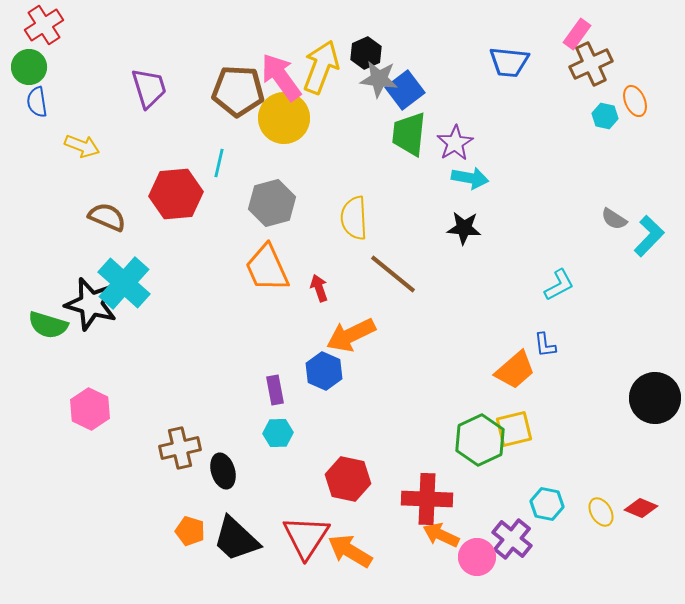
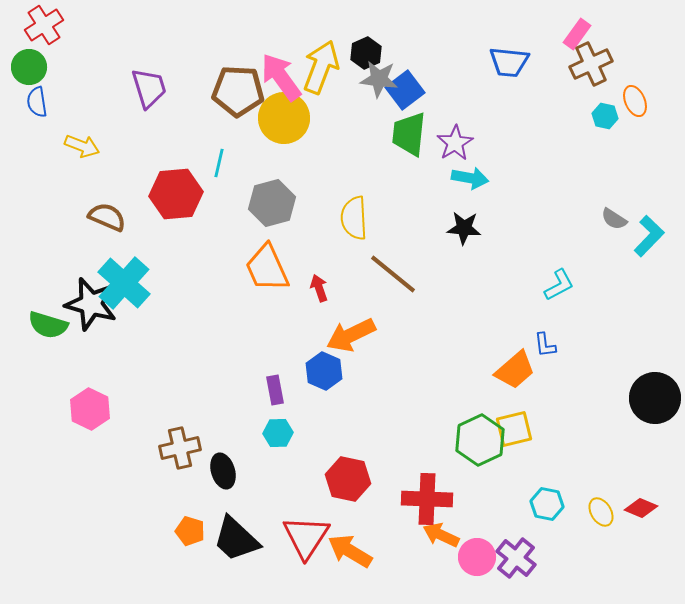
purple cross at (512, 539): moved 4 px right, 19 px down
